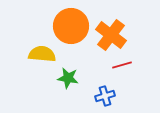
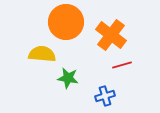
orange circle: moved 5 px left, 4 px up
